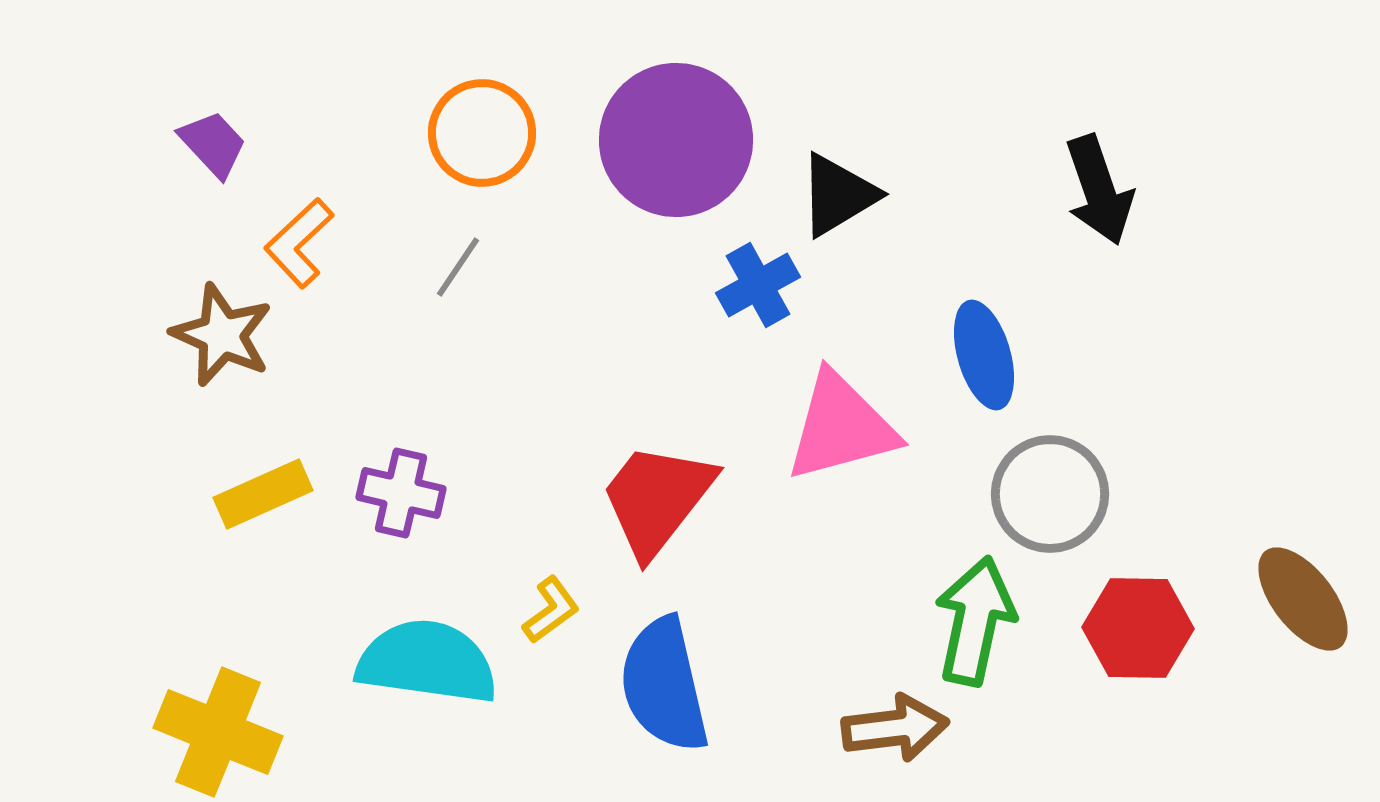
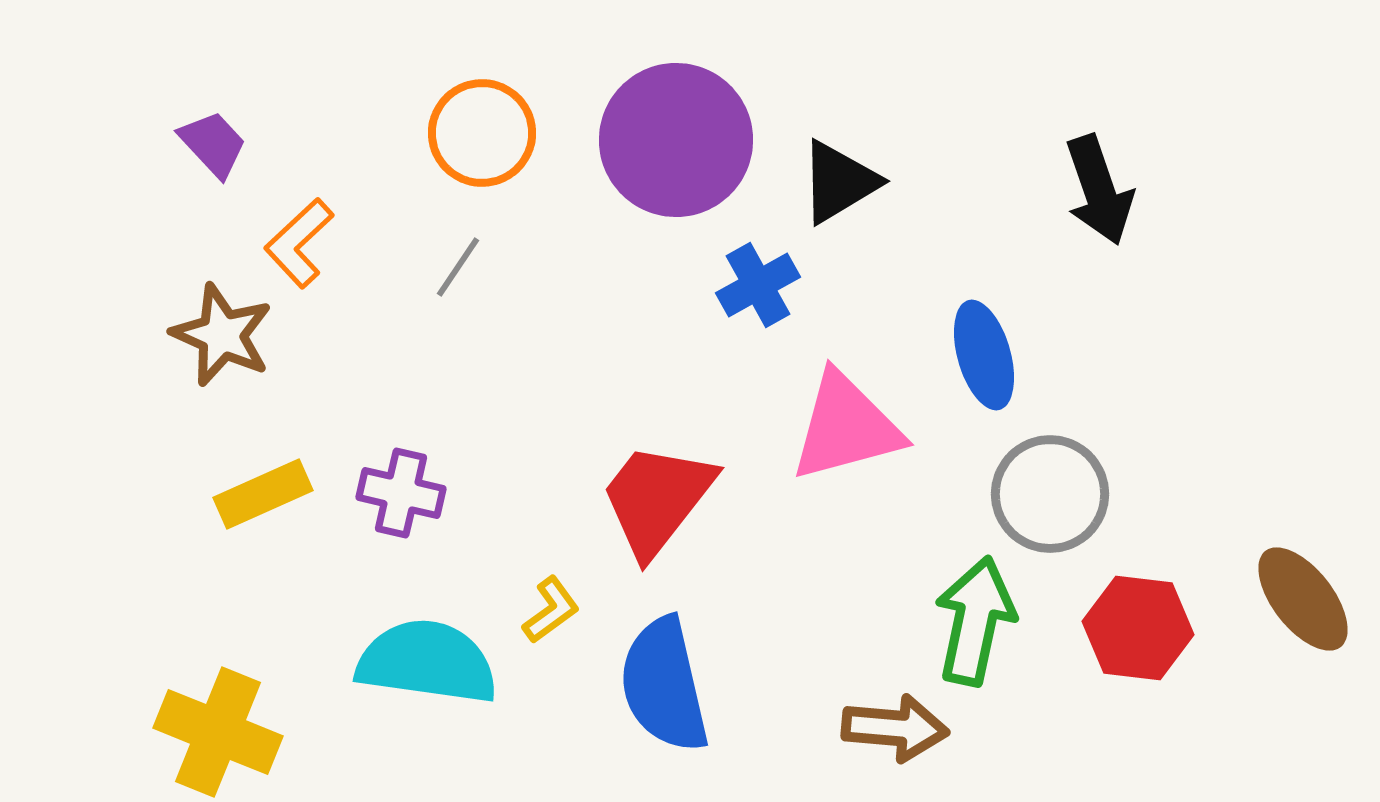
black triangle: moved 1 px right, 13 px up
pink triangle: moved 5 px right
red hexagon: rotated 6 degrees clockwise
brown arrow: rotated 12 degrees clockwise
